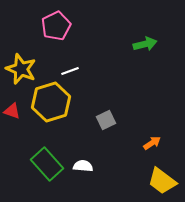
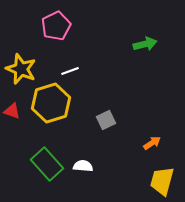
yellow hexagon: moved 1 px down
yellow trapezoid: rotated 68 degrees clockwise
